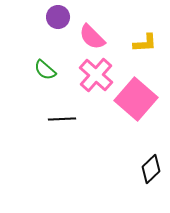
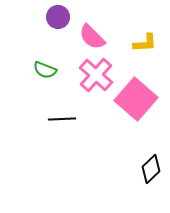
green semicircle: rotated 20 degrees counterclockwise
